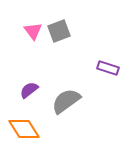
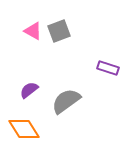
pink triangle: rotated 24 degrees counterclockwise
